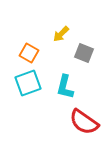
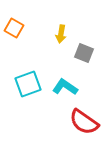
yellow arrow: rotated 36 degrees counterclockwise
orange square: moved 15 px left, 25 px up
cyan square: moved 1 px down
cyan L-shape: rotated 110 degrees clockwise
